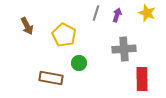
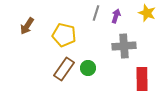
purple arrow: moved 1 px left, 1 px down
brown arrow: rotated 60 degrees clockwise
yellow pentagon: rotated 15 degrees counterclockwise
gray cross: moved 3 px up
green circle: moved 9 px right, 5 px down
brown rectangle: moved 13 px right, 9 px up; rotated 65 degrees counterclockwise
